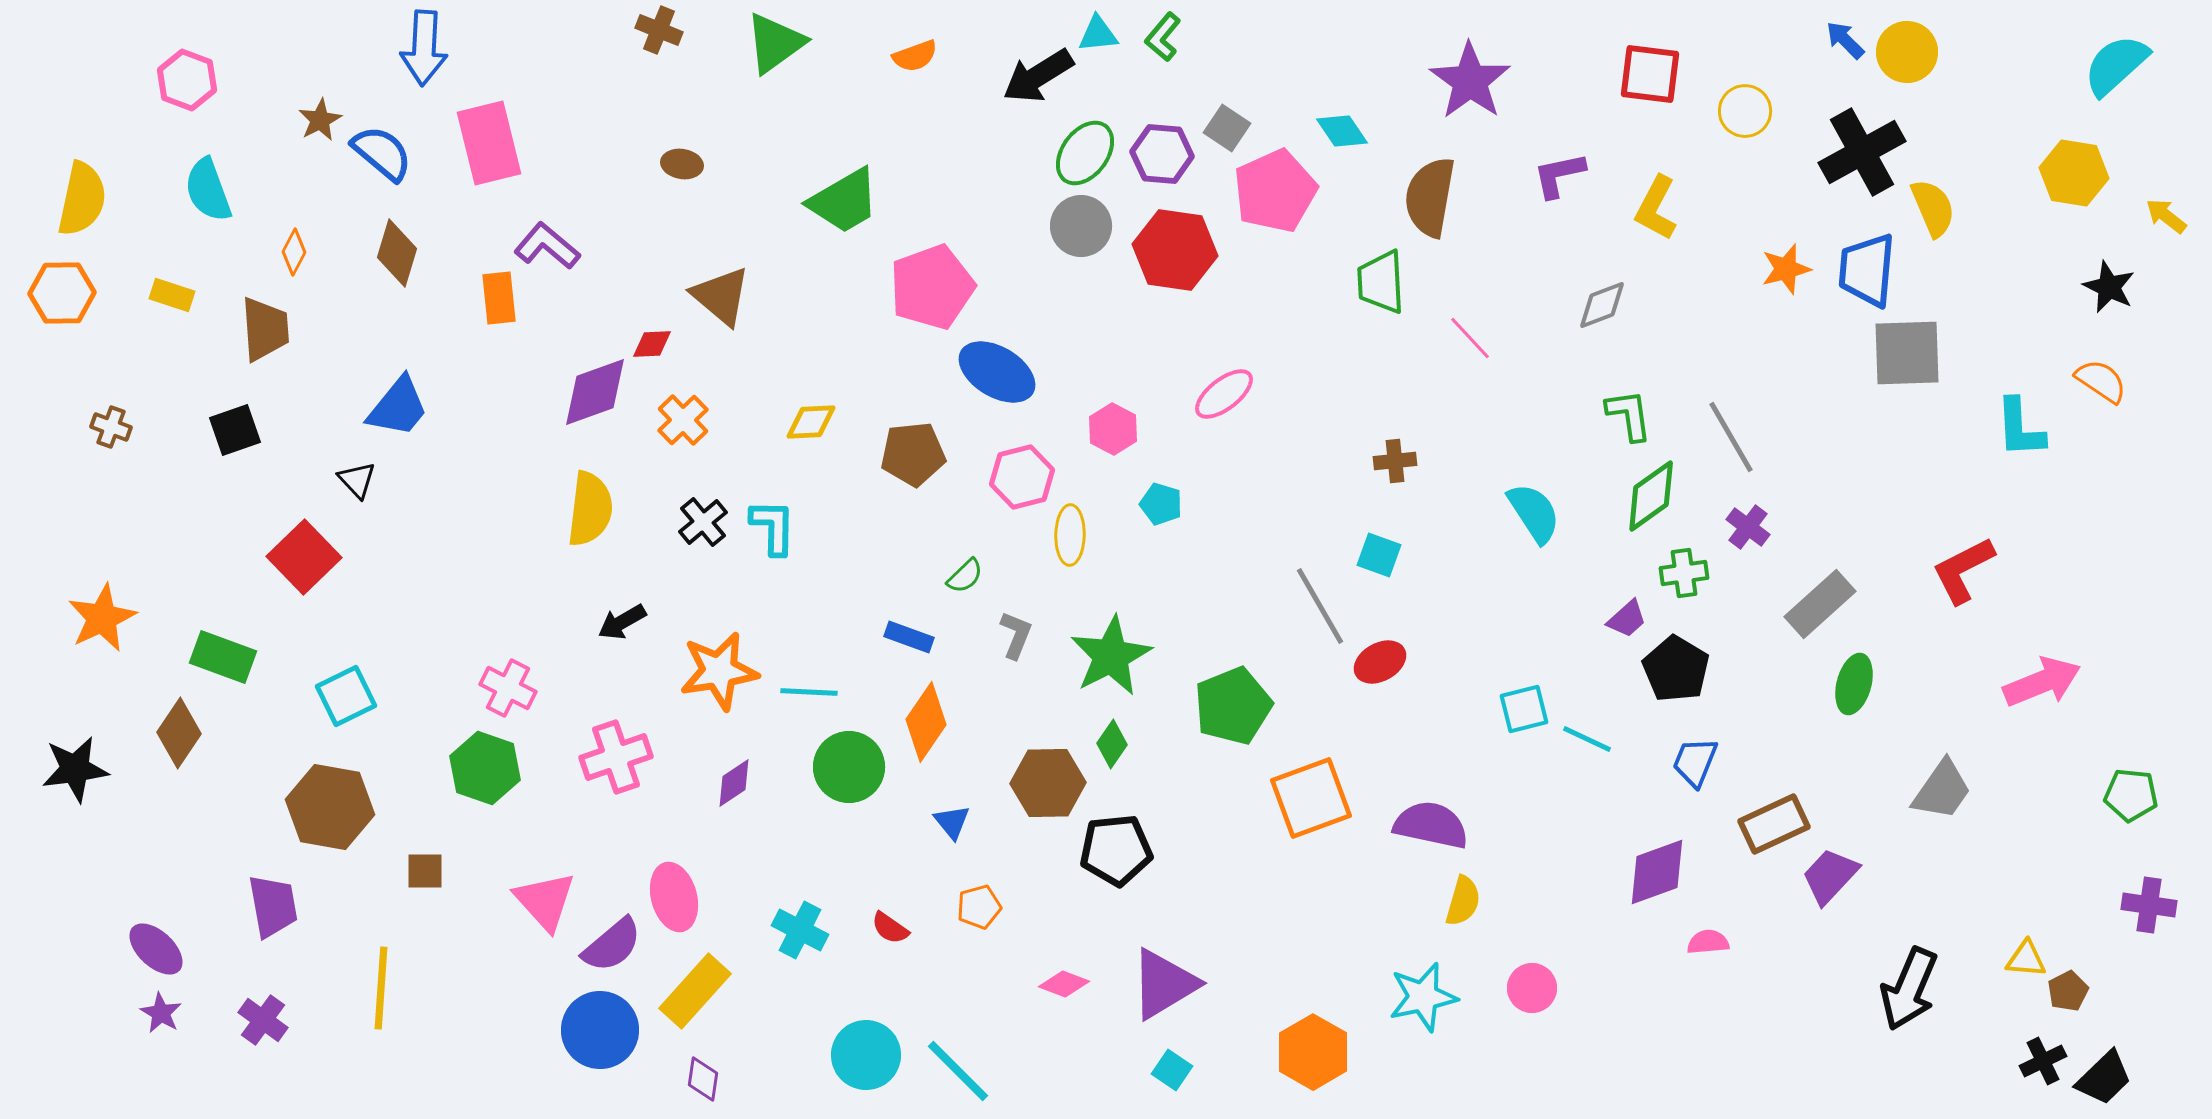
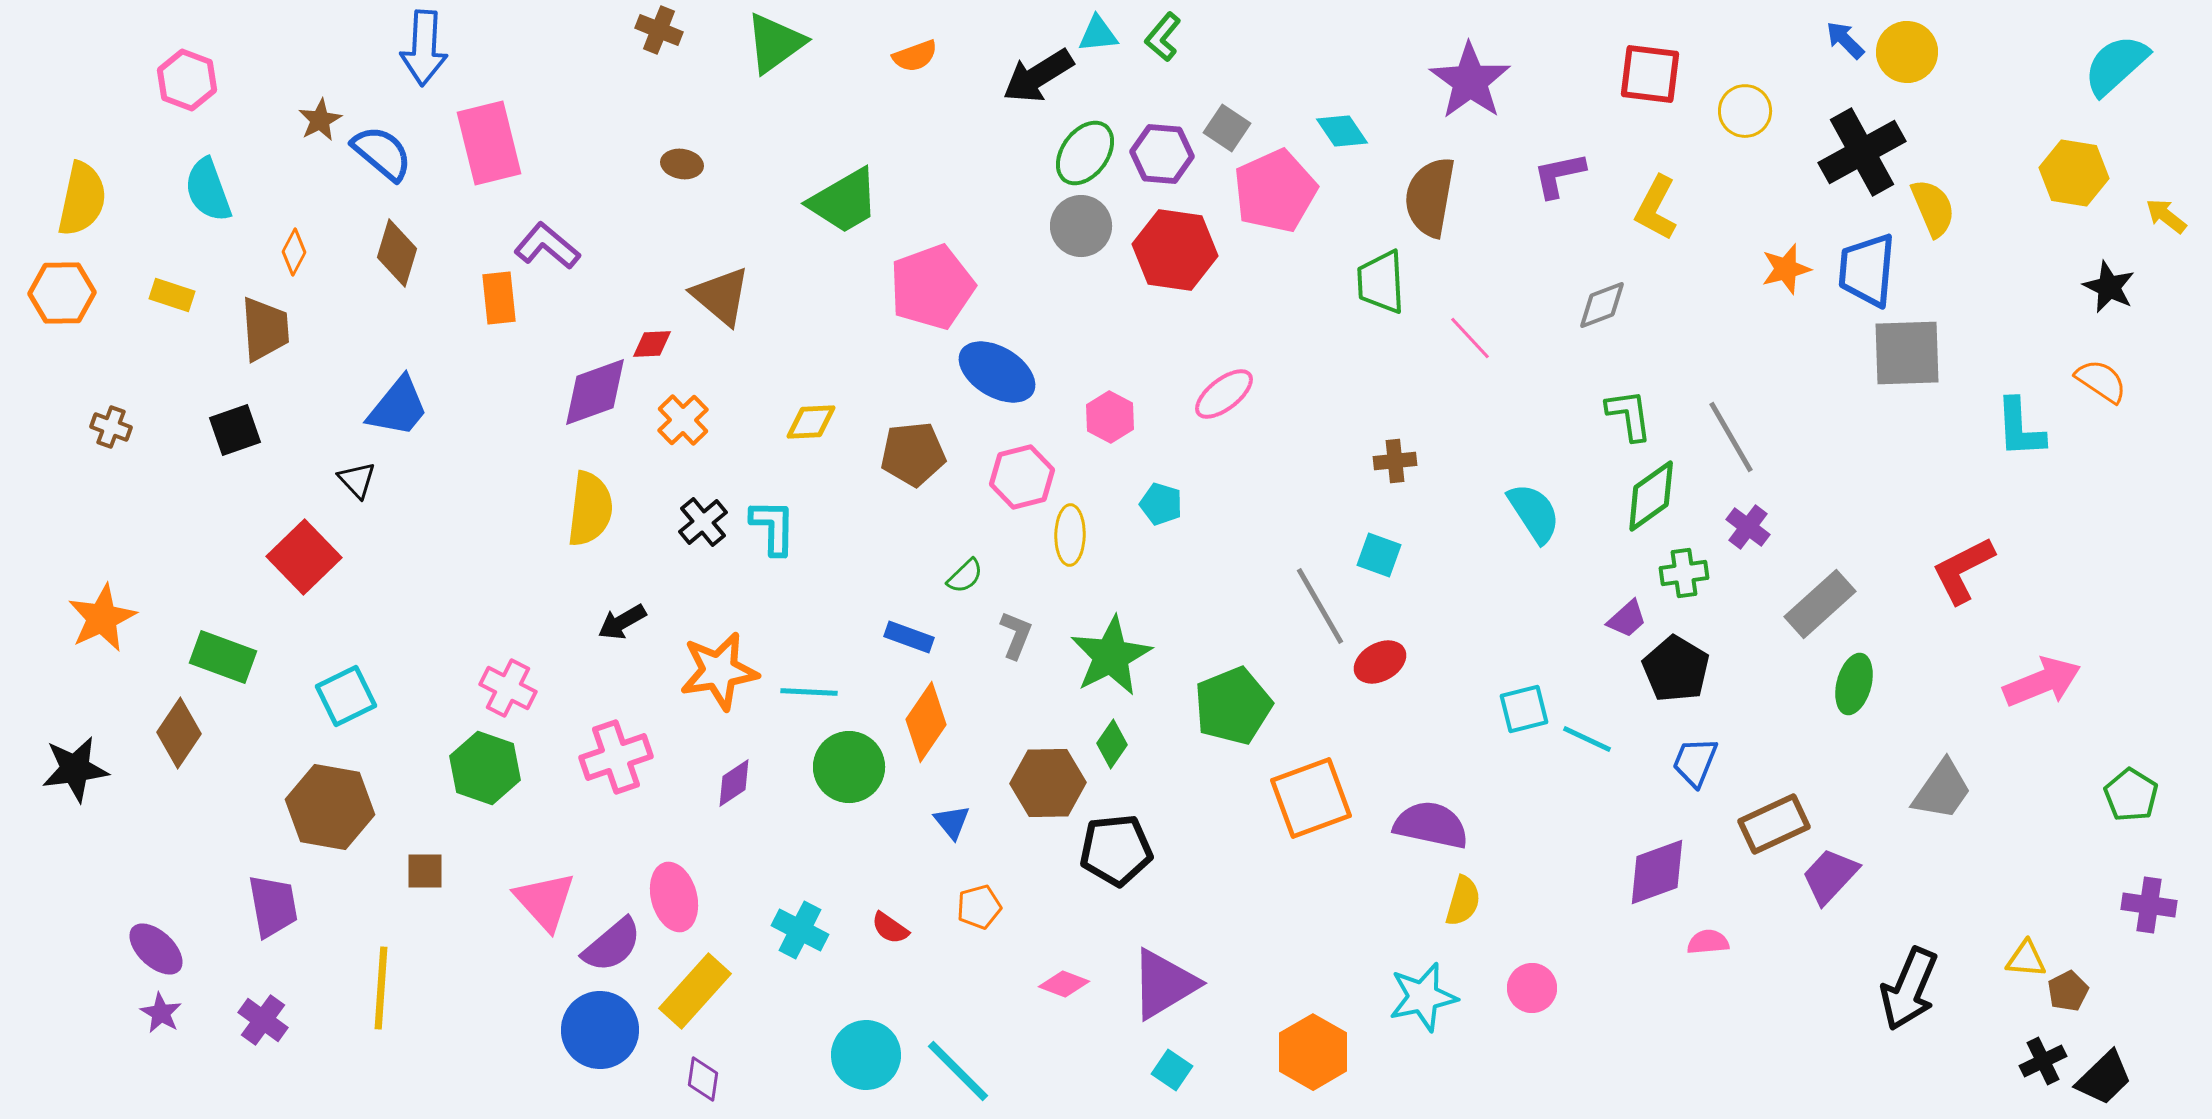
pink hexagon at (1113, 429): moved 3 px left, 12 px up
green pentagon at (2131, 795): rotated 26 degrees clockwise
